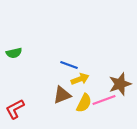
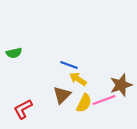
yellow arrow: moved 2 px left; rotated 126 degrees counterclockwise
brown star: moved 1 px right, 1 px down
brown triangle: rotated 24 degrees counterclockwise
red L-shape: moved 8 px right
